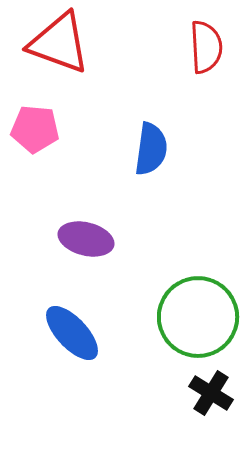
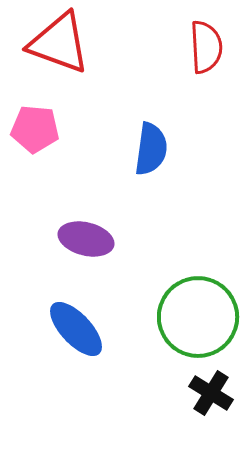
blue ellipse: moved 4 px right, 4 px up
